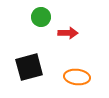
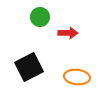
green circle: moved 1 px left
black square: rotated 12 degrees counterclockwise
